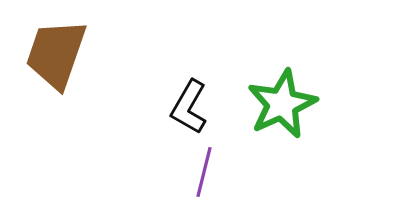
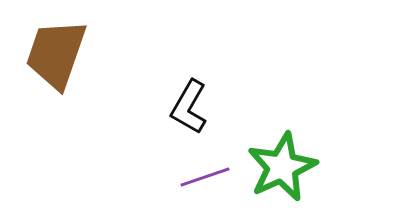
green star: moved 63 px down
purple line: moved 1 px right, 5 px down; rotated 57 degrees clockwise
